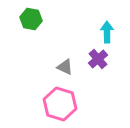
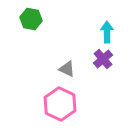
purple cross: moved 5 px right
gray triangle: moved 2 px right, 2 px down
pink hexagon: rotated 8 degrees clockwise
